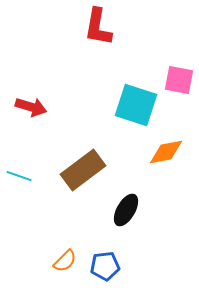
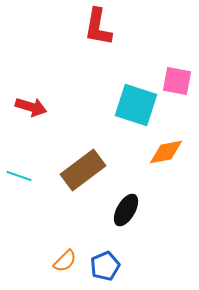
pink square: moved 2 px left, 1 px down
blue pentagon: rotated 16 degrees counterclockwise
